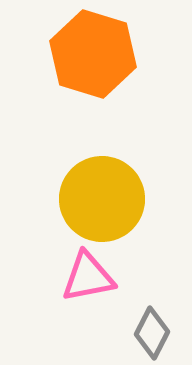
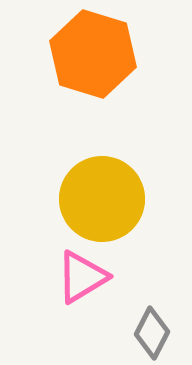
pink triangle: moved 6 px left; rotated 20 degrees counterclockwise
